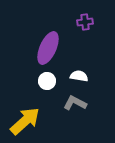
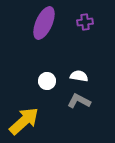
purple ellipse: moved 4 px left, 25 px up
gray L-shape: moved 4 px right, 2 px up
yellow arrow: moved 1 px left
